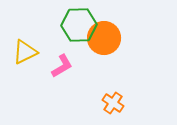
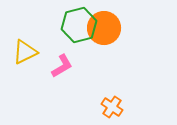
green hexagon: rotated 12 degrees counterclockwise
orange circle: moved 10 px up
orange cross: moved 1 px left, 4 px down
